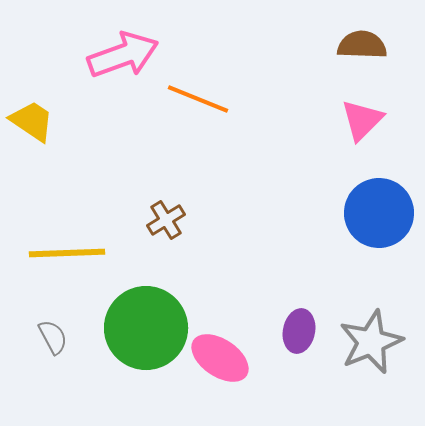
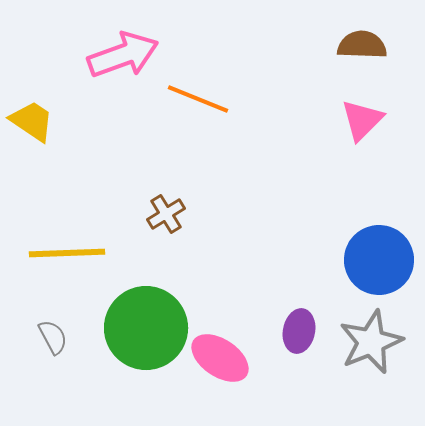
blue circle: moved 47 px down
brown cross: moved 6 px up
